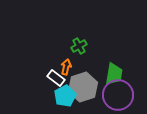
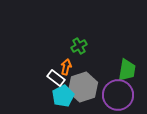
green trapezoid: moved 13 px right, 4 px up
cyan pentagon: moved 2 px left
